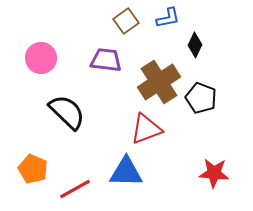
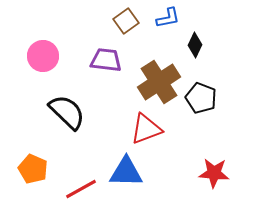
pink circle: moved 2 px right, 2 px up
red line: moved 6 px right
